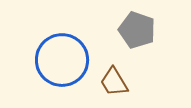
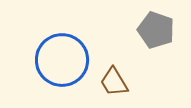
gray pentagon: moved 19 px right
